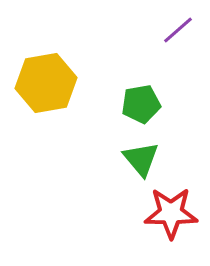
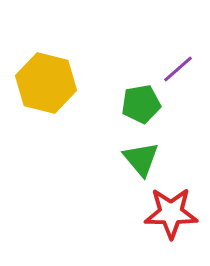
purple line: moved 39 px down
yellow hexagon: rotated 24 degrees clockwise
